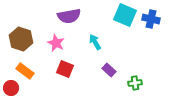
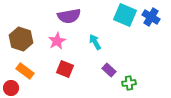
blue cross: moved 2 px up; rotated 18 degrees clockwise
pink star: moved 1 px right, 2 px up; rotated 18 degrees clockwise
green cross: moved 6 px left
